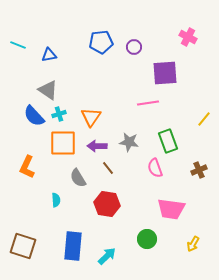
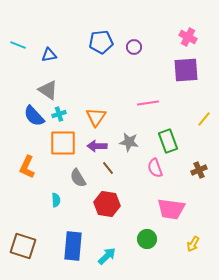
purple square: moved 21 px right, 3 px up
orange triangle: moved 5 px right
